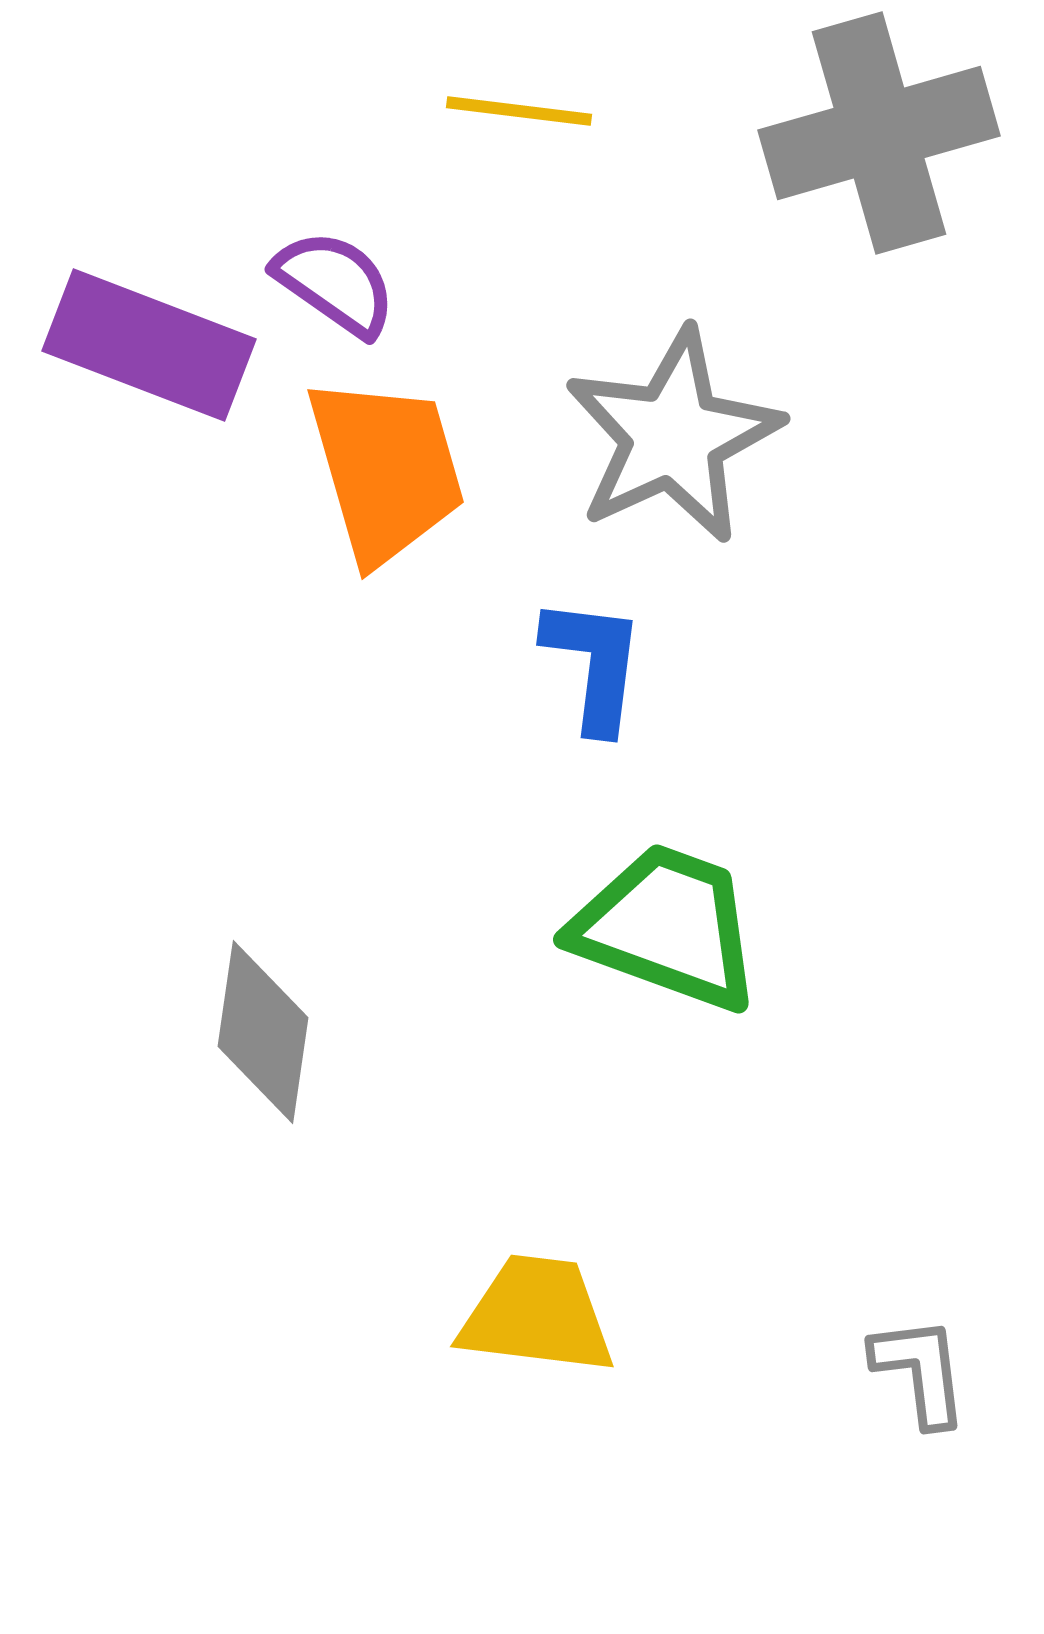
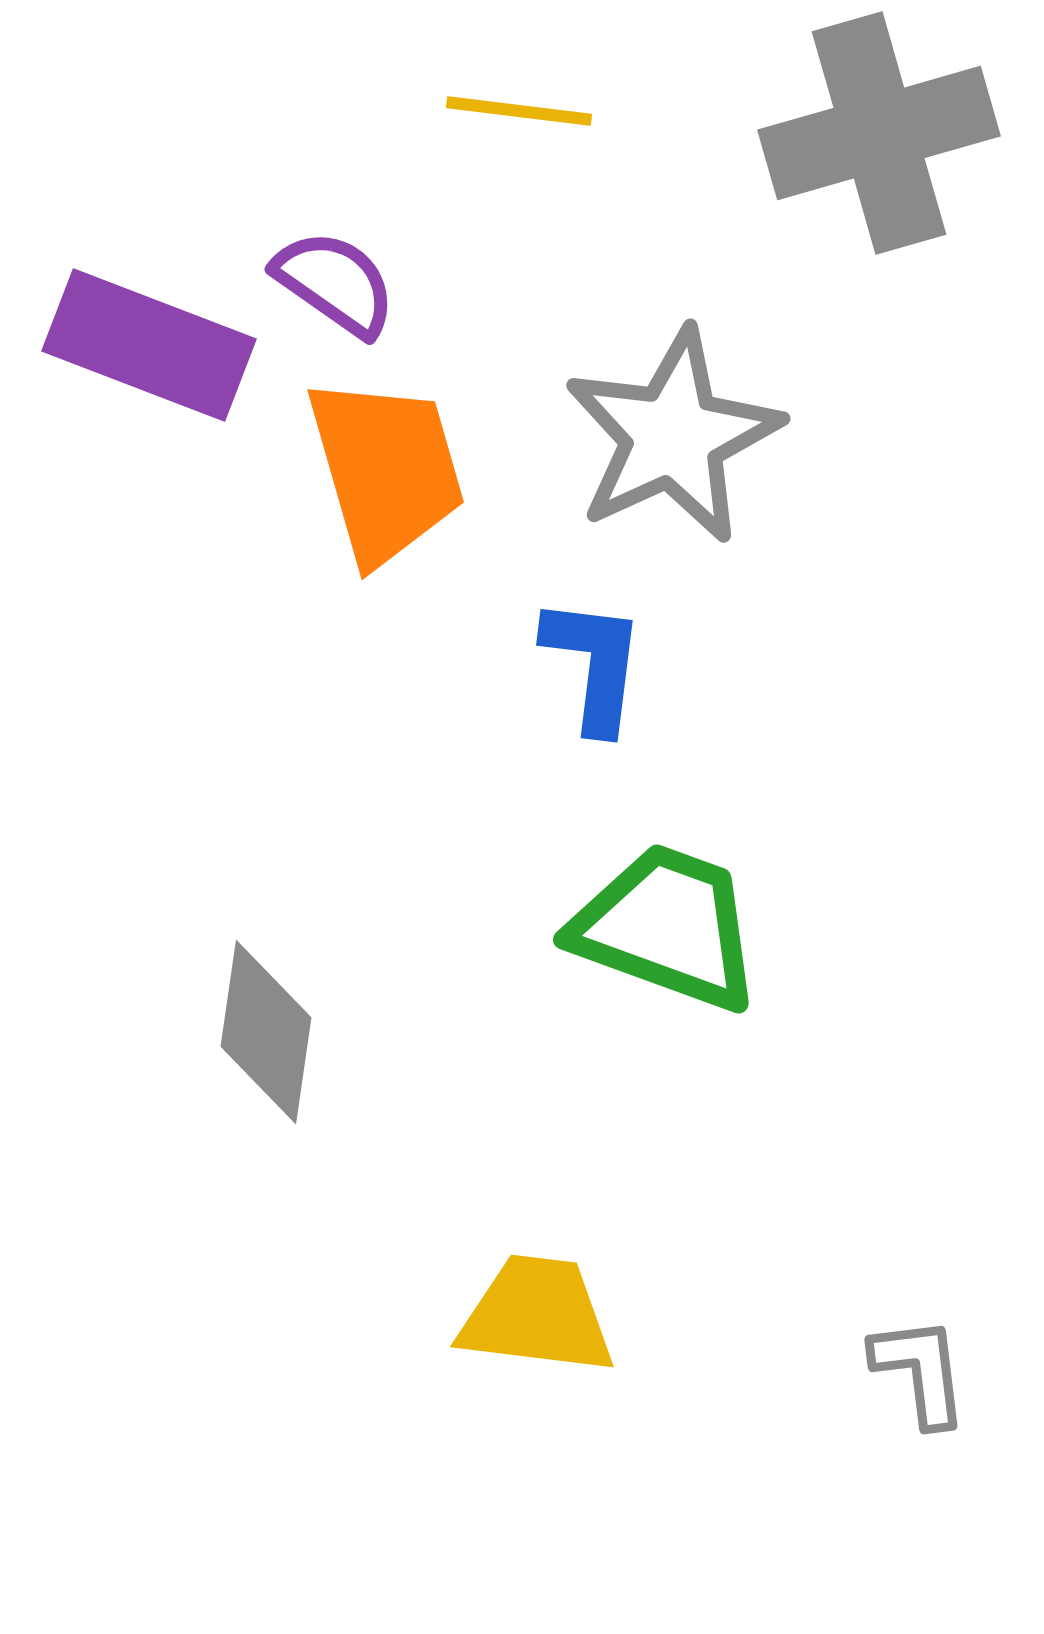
gray diamond: moved 3 px right
